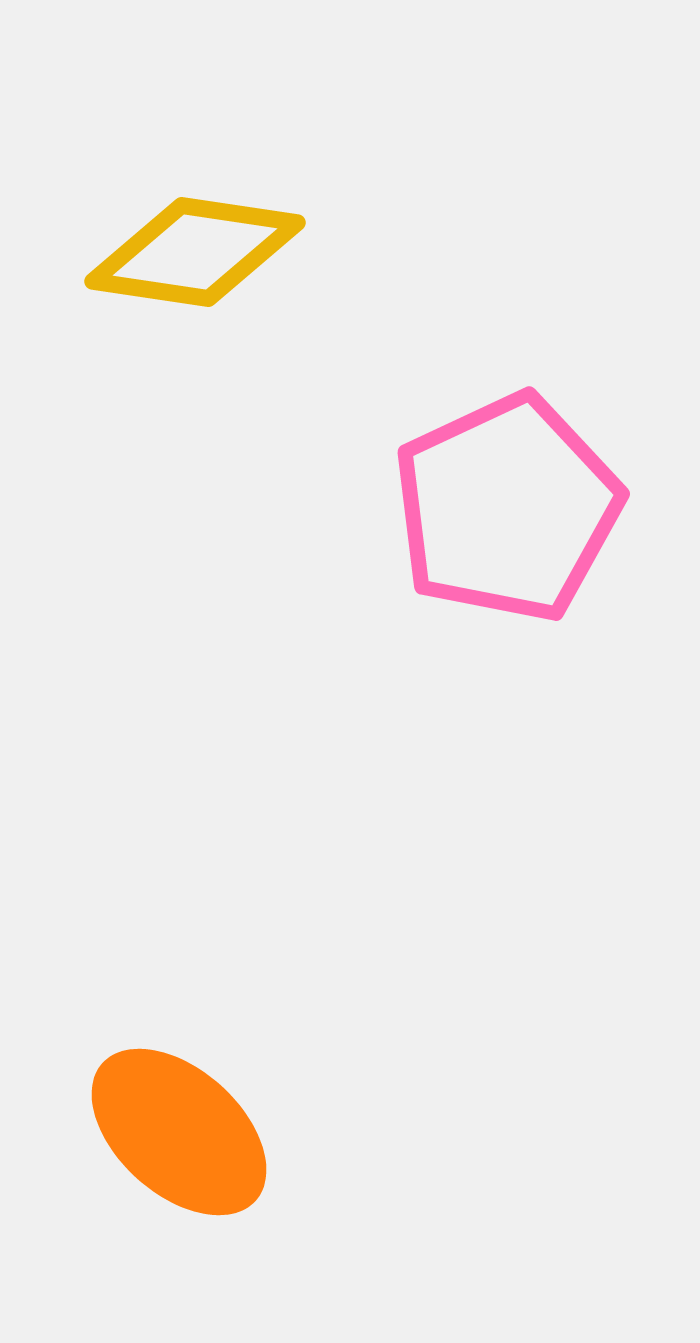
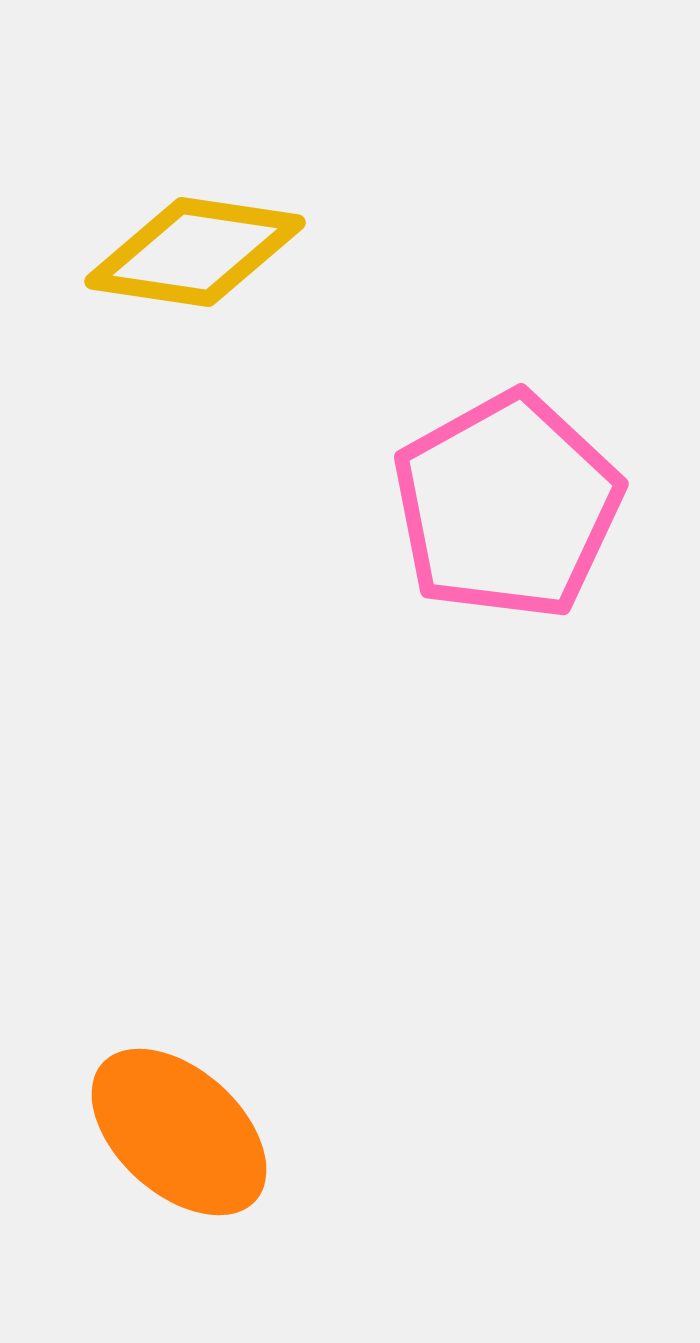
pink pentagon: moved 2 px up; rotated 4 degrees counterclockwise
